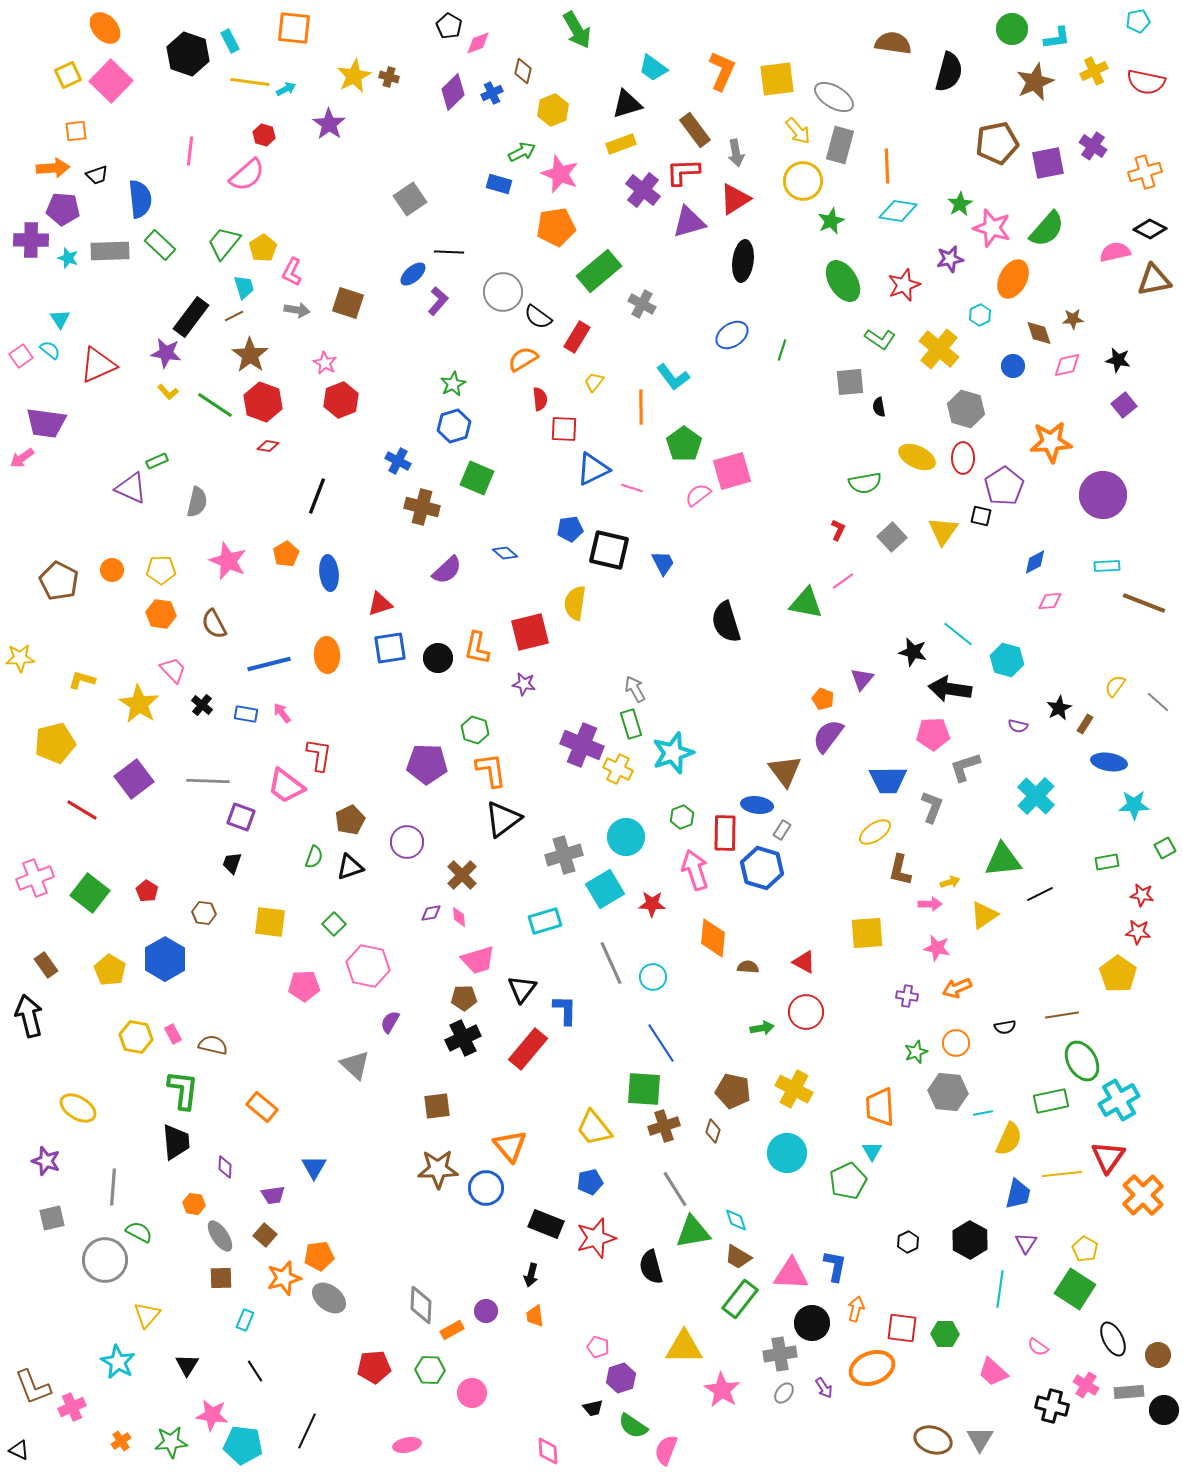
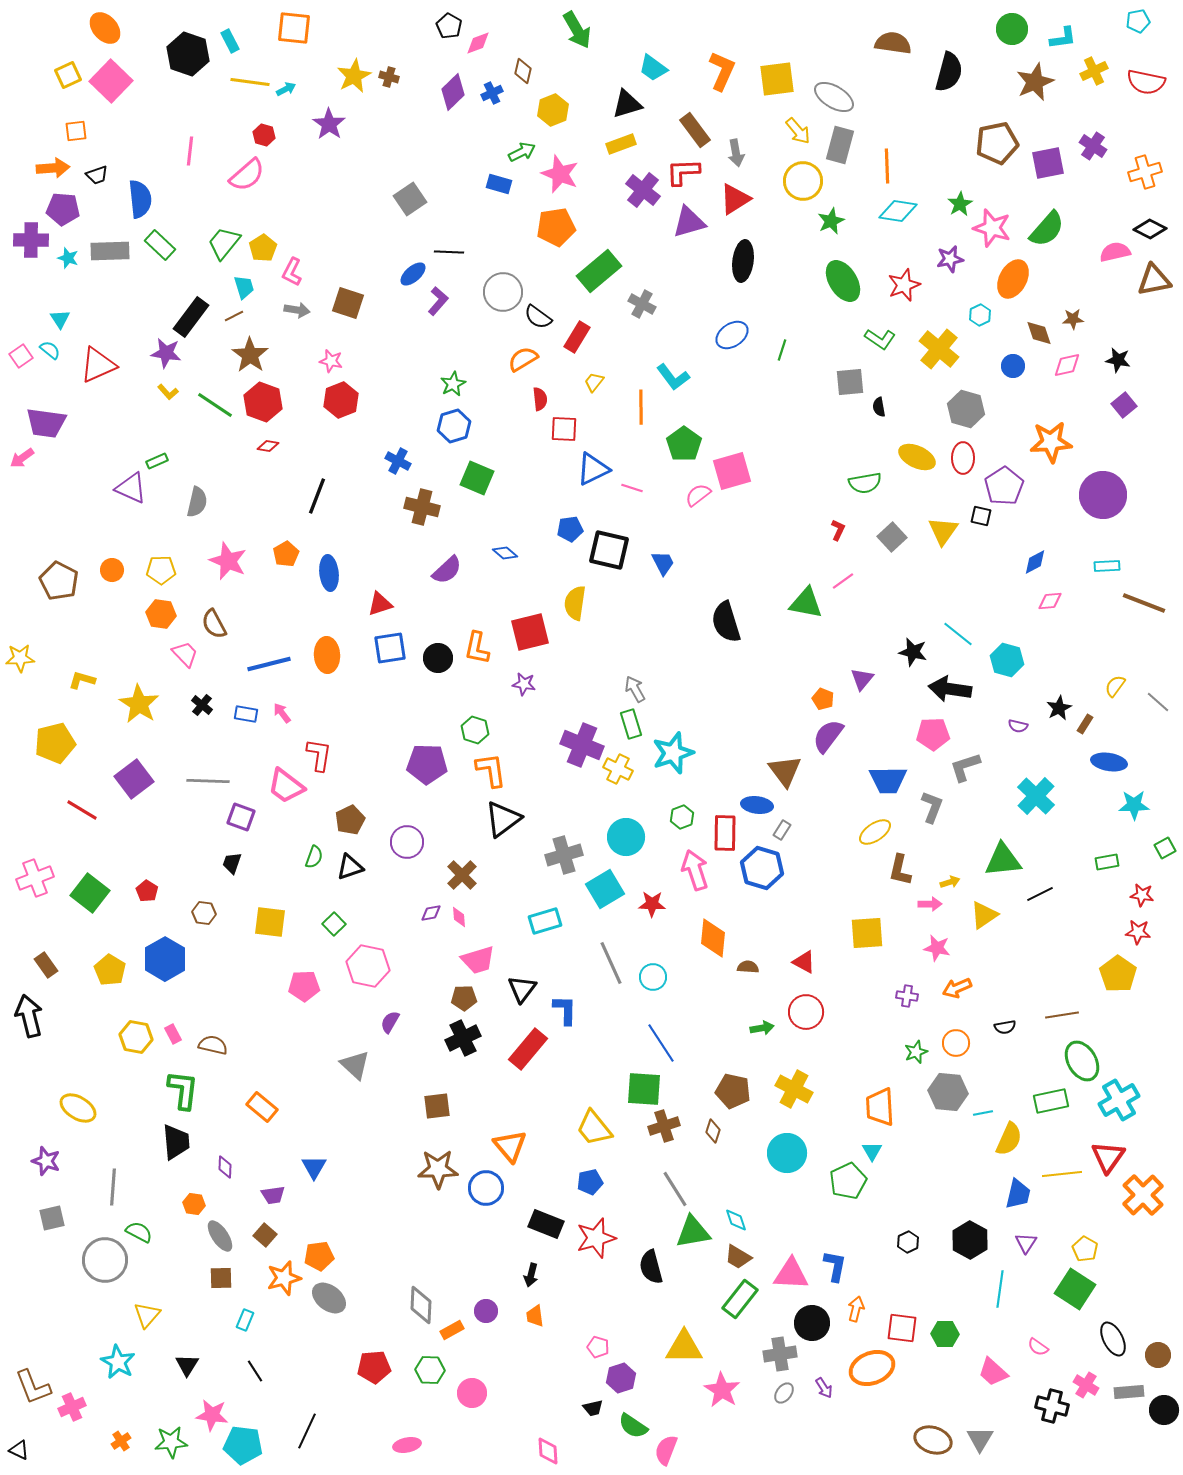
cyan L-shape at (1057, 38): moved 6 px right
pink star at (325, 363): moved 6 px right, 2 px up; rotated 15 degrees counterclockwise
pink trapezoid at (173, 670): moved 12 px right, 16 px up
